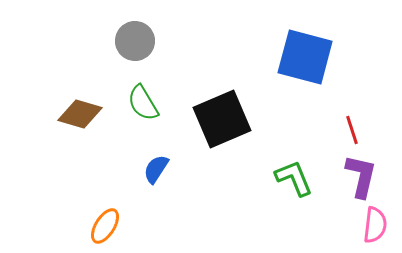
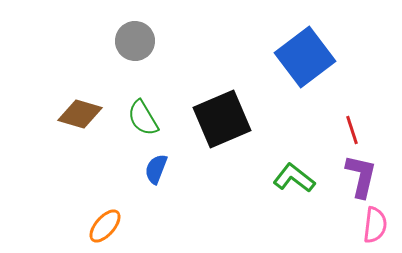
blue square: rotated 38 degrees clockwise
green semicircle: moved 15 px down
blue semicircle: rotated 12 degrees counterclockwise
green L-shape: rotated 30 degrees counterclockwise
orange ellipse: rotated 9 degrees clockwise
